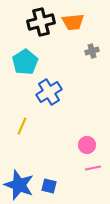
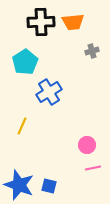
black cross: rotated 12 degrees clockwise
